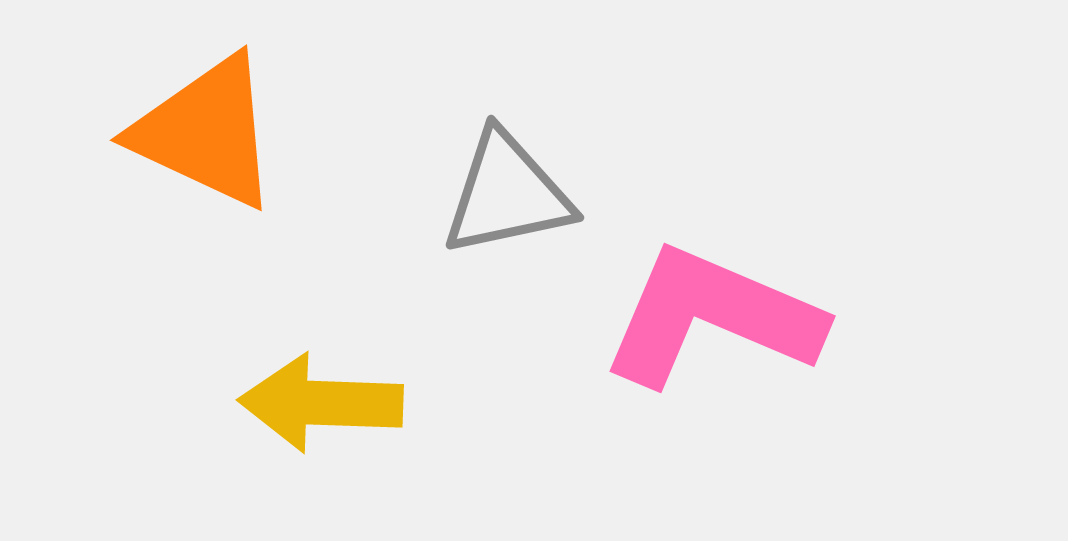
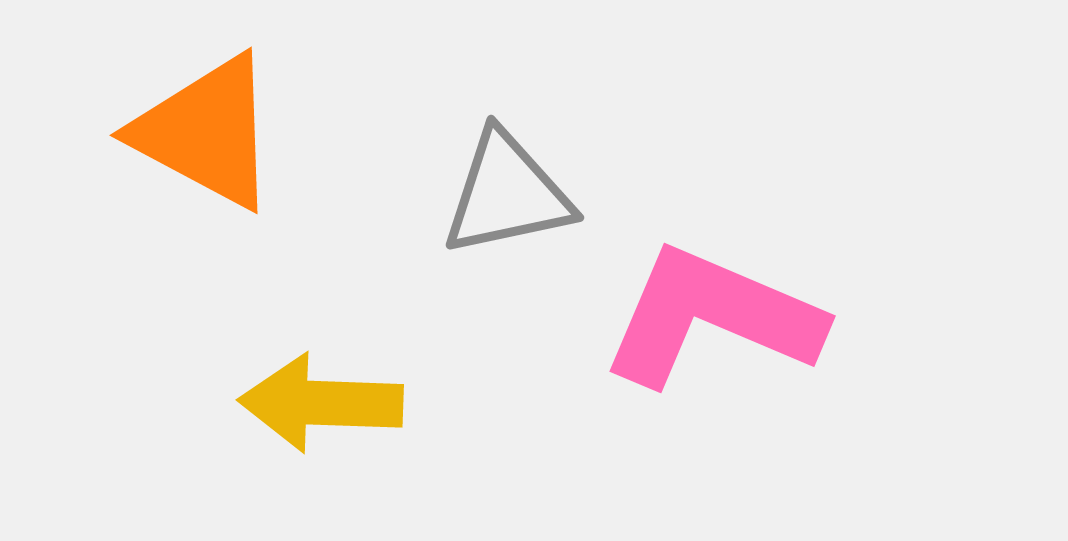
orange triangle: rotated 3 degrees clockwise
